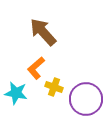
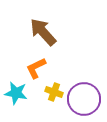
orange L-shape: rotated 15 degrees clockwise
yellow cross: moved 5 px down
purple circle: moved 2 px left
